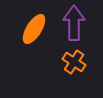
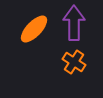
orange ellipse: rotated 12 degrees clockwise
